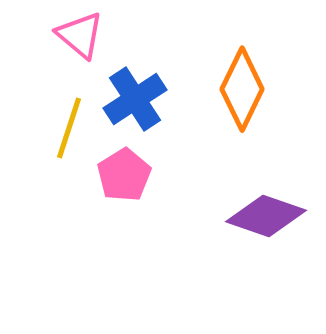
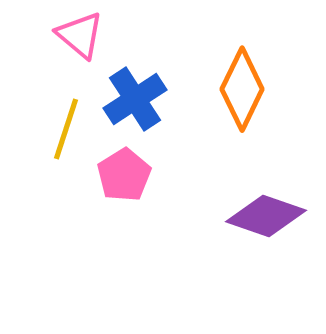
yellow line: moved 3 px left, 1 px down
